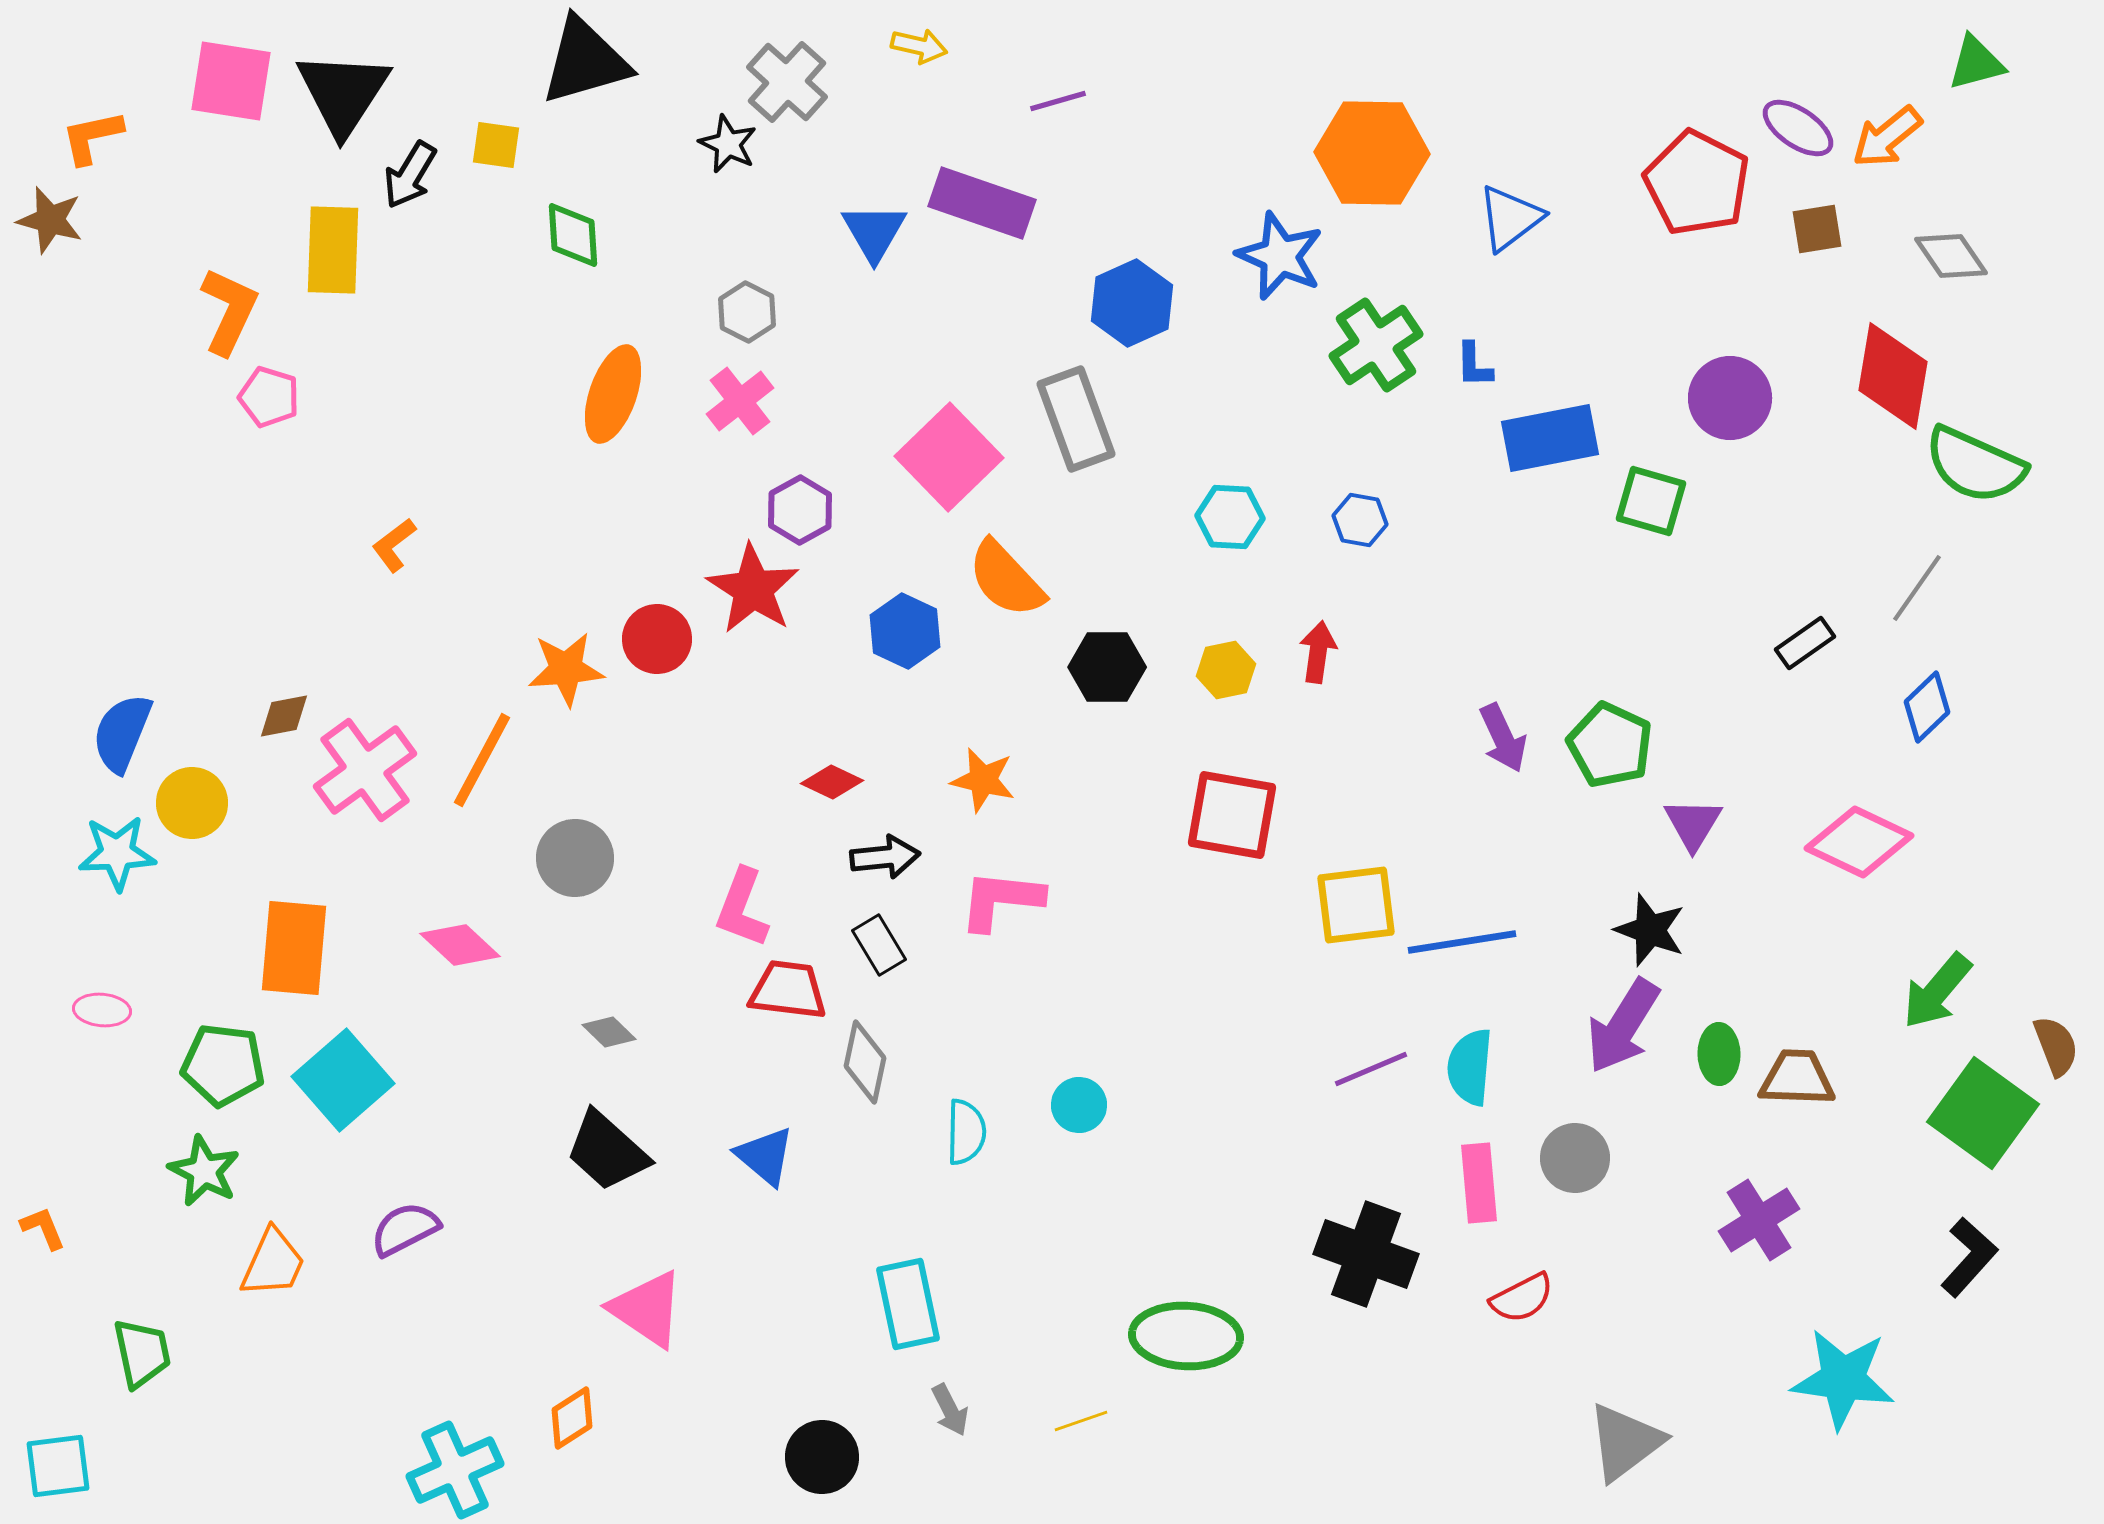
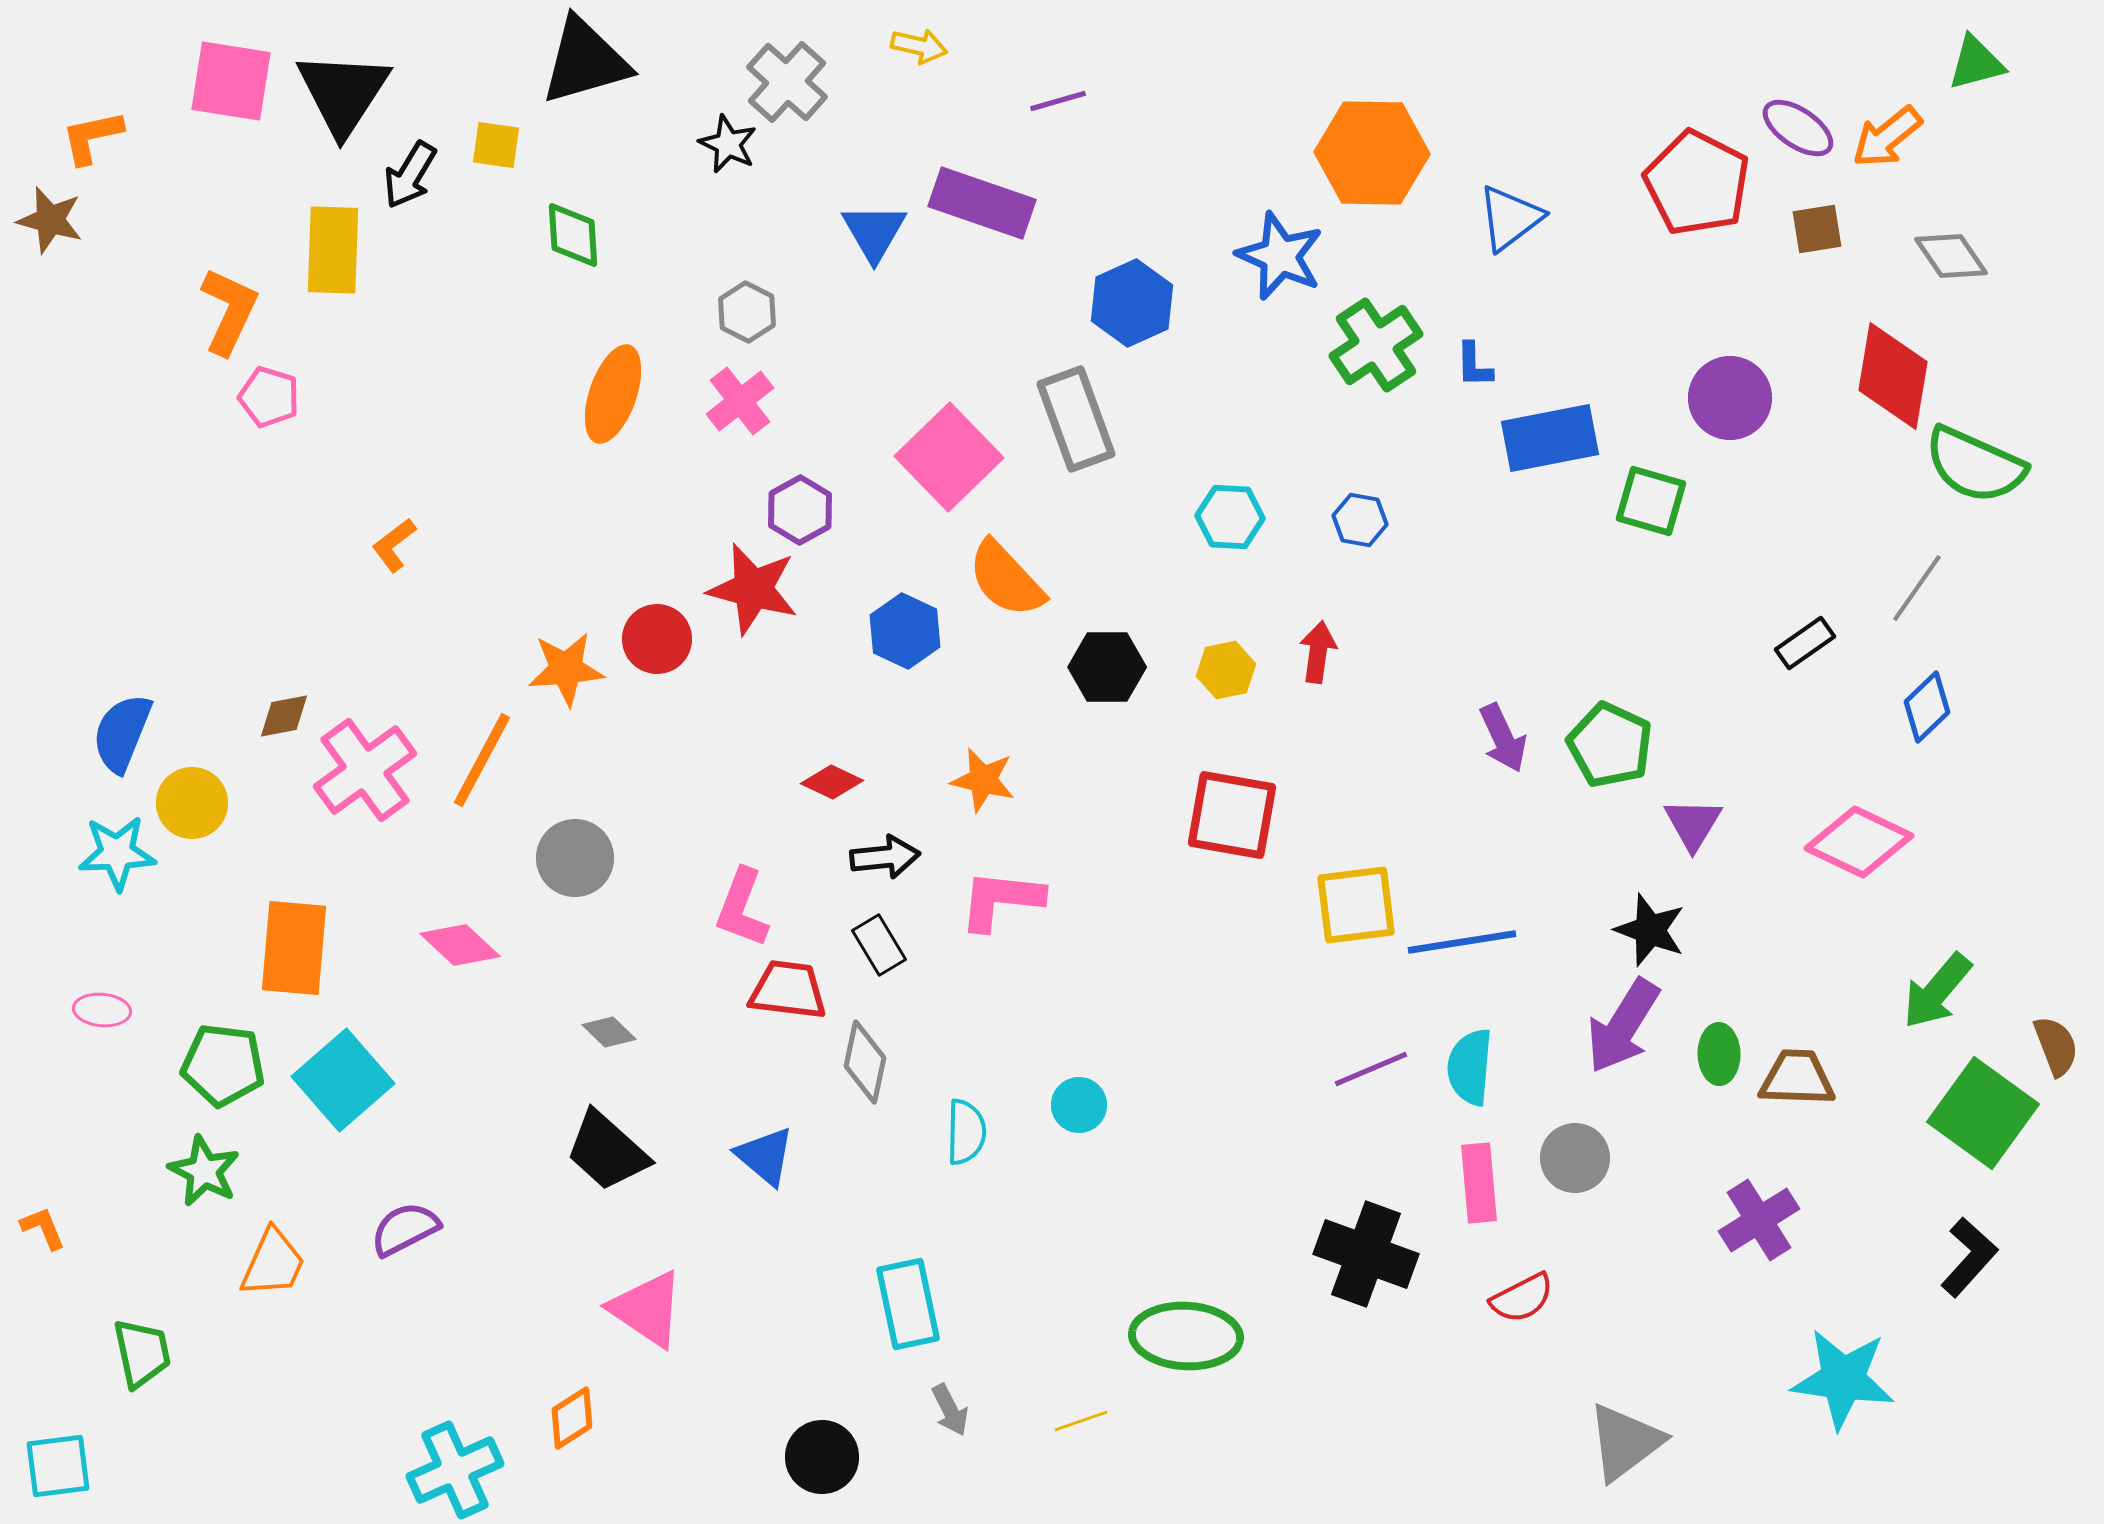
red star at (753, 589): rotated 18 degrees counterclockwise
